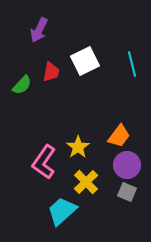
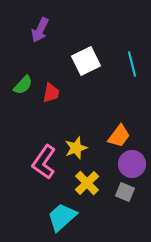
purple arrow: moved 1 px right
white square: moved 1 px right
red trapezoid: moved 21 px down
green semicircle: moved 1 px right
yellow star: moved 2 px left, 1 px down; rotated 15 degrees clockwise
purple circle: moved 5 px right, 1 px up
yellow cross: moved 1 px right, 1 px down
gray square: moved 2 px left
cyan trapezoid: moved 6 px down
